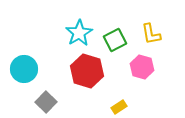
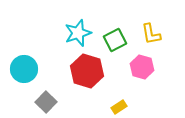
cyan star: moved 1 px left; rotated 12 degrees clockwise
